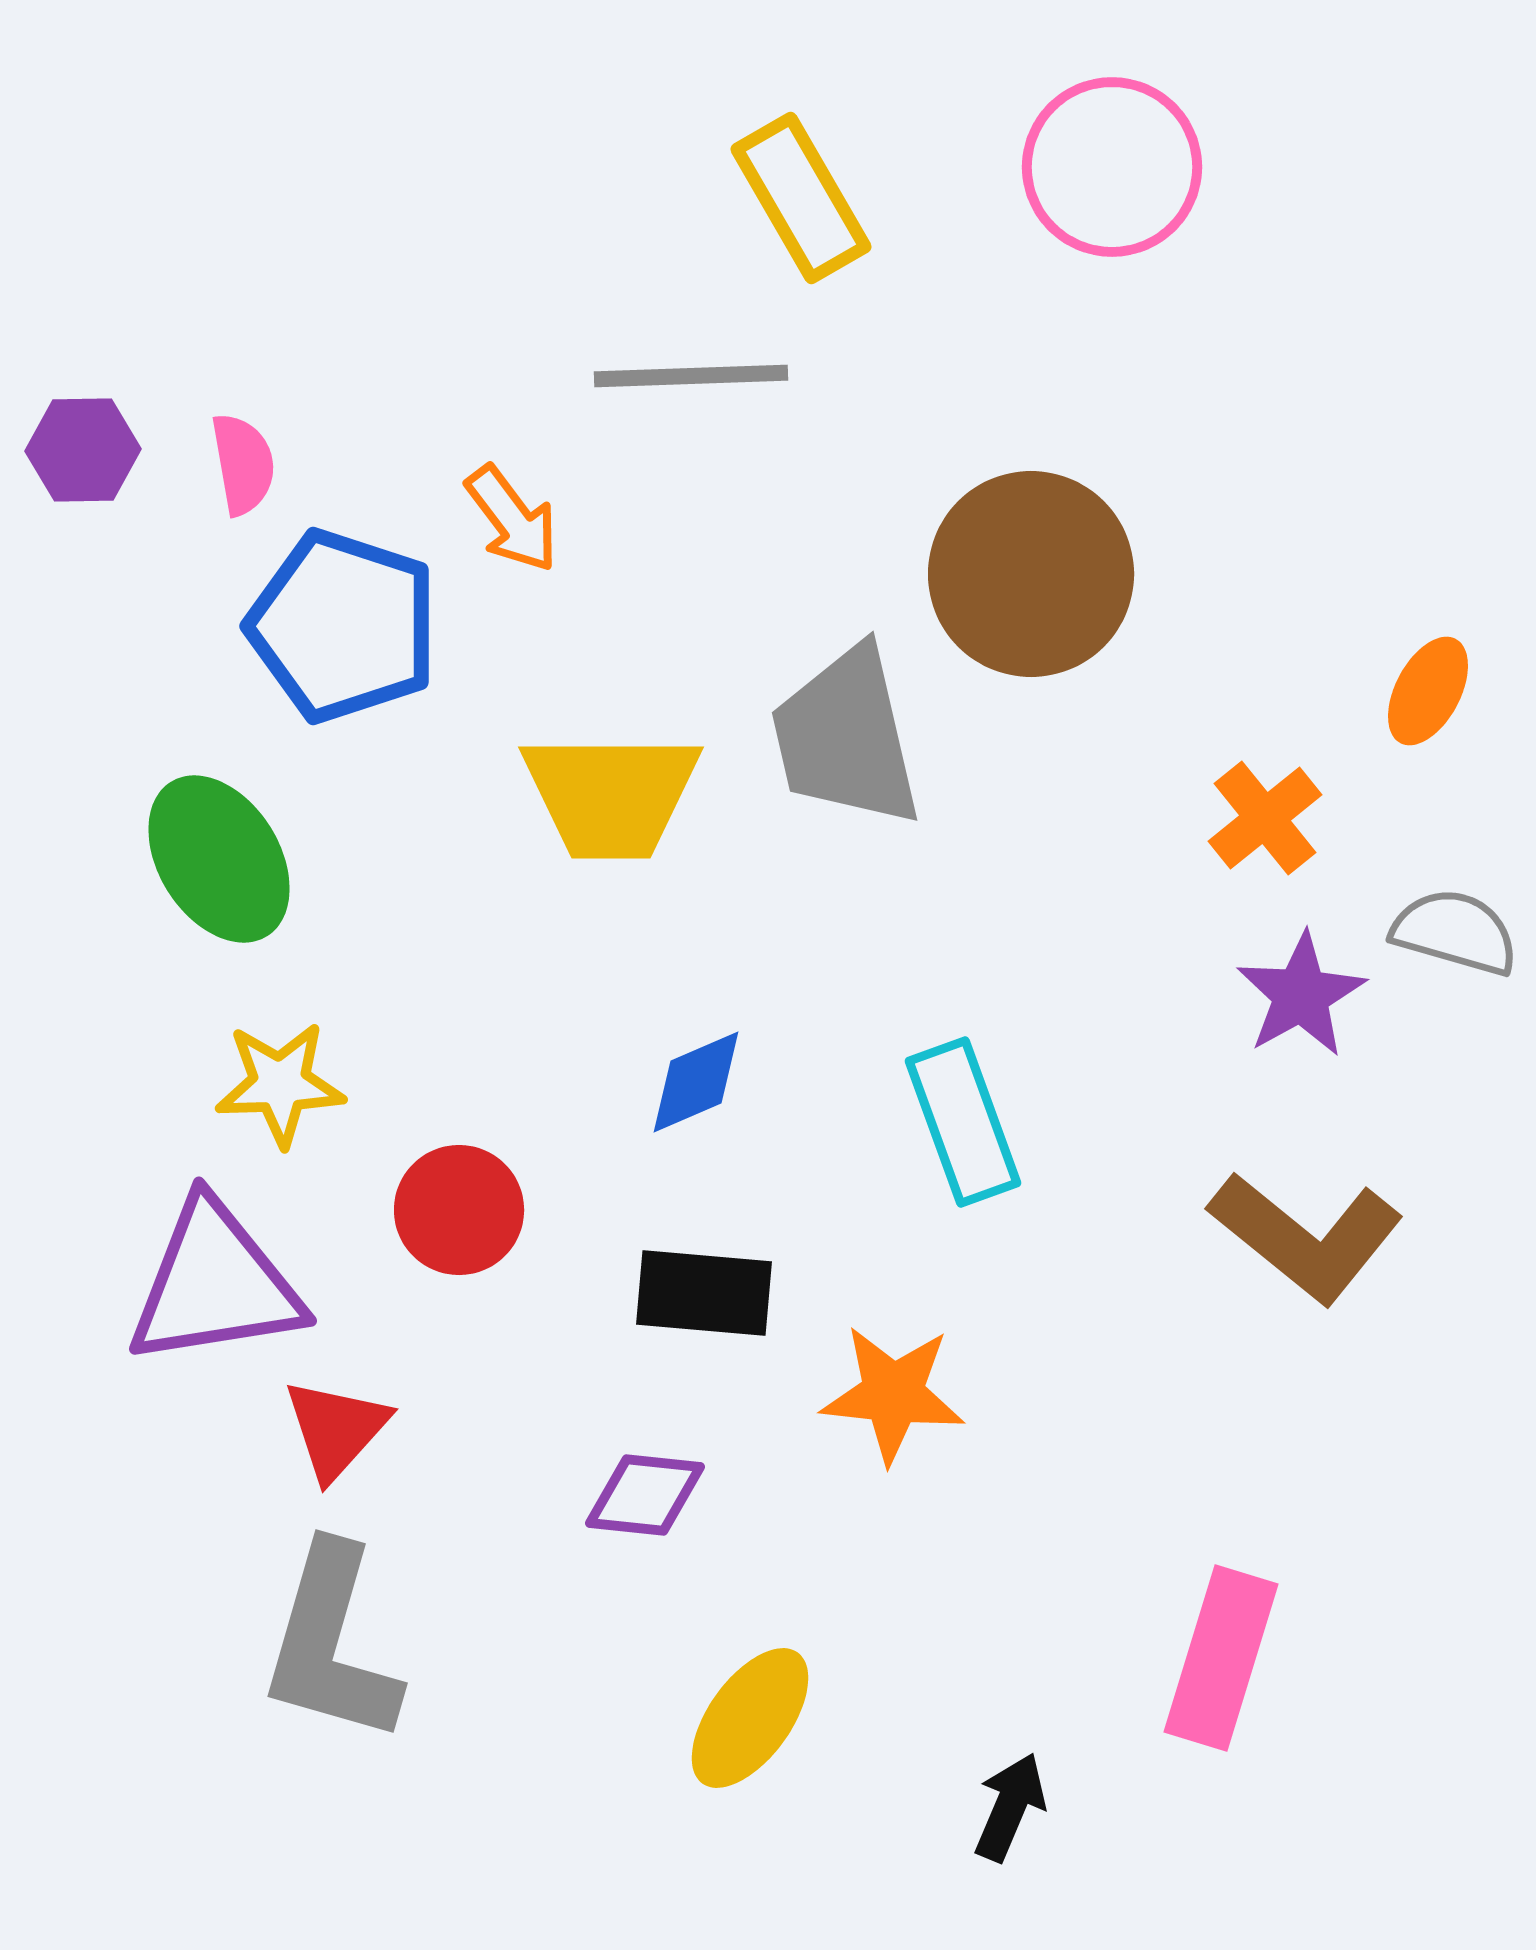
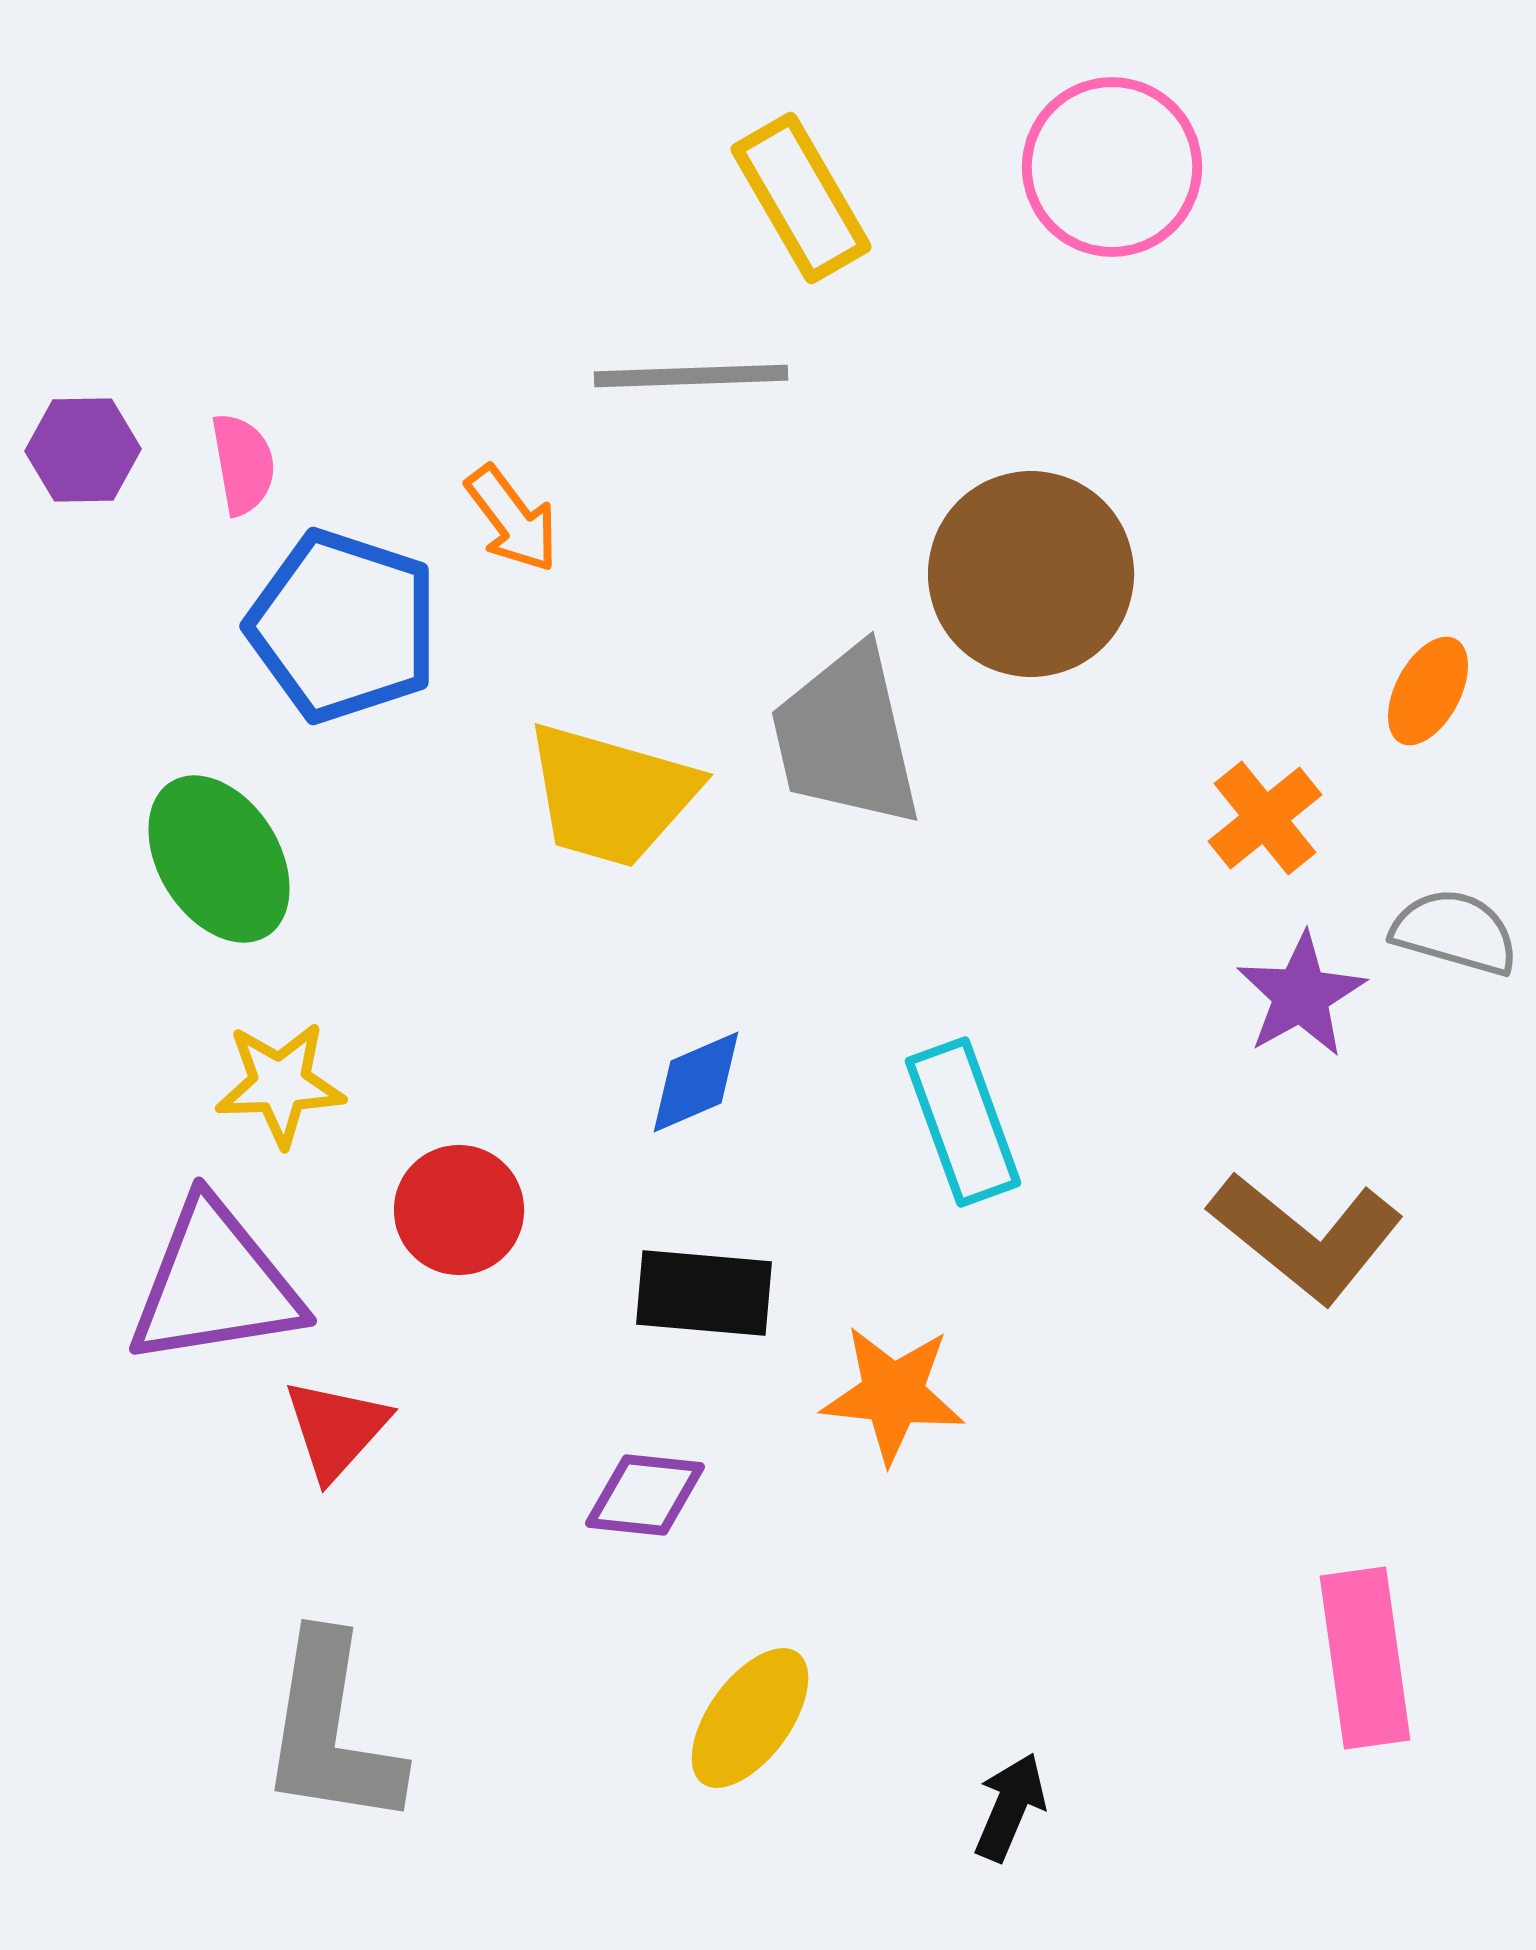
yellow trapezoid: rotated 16 degrees clockwise
gray L-shape: moved 87 px down; rotated 7 degrees counterclockwise
pink rectangle: moved 144 px right; rotated 25 degrees counterclockwise
